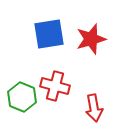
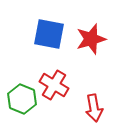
blue square: rotated 20 degrees clockwise
red cross: moved 1 px left, 1 px up; rotated 16 degrees clockwise
green hexagon: moved 2 px down
